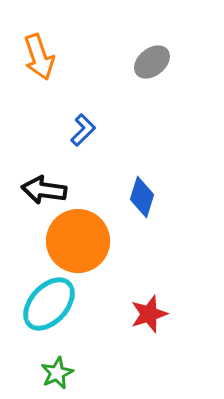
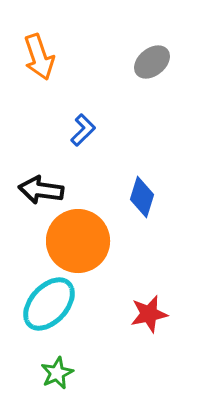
black arrow: moved 3 px left
red star: rotated 6 degrees clockwise
